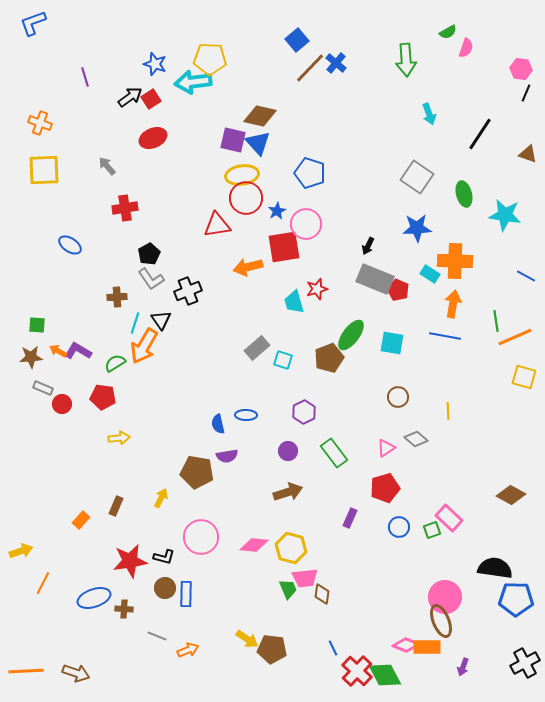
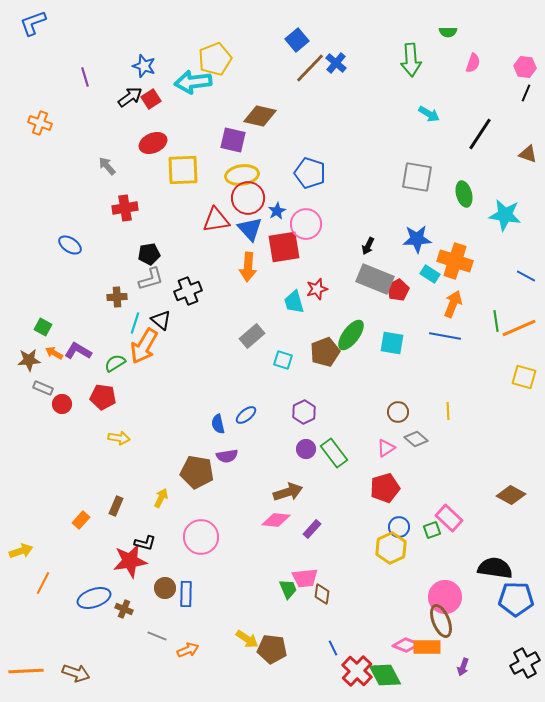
green semicircle at (448, 32): rotated 30 degrees clockwise
pink semicircle at (466, 48): moved 7 px right, 15 px down
yellow pentagon at (210, 59): moved 5 px right; rotated 24 degrees counterclockwise
green arrow at (406, 60): moved 5 px right
blue star at (155, 64): moved 11 px left, 2 px down
pink hexagon at (521, 69): moved 4 px right, 2 px up
cyan arrow at (429, 114): rotated 40 degrees counterclockwise
red ellipse at (153, 138): moved 5 px down
blue triangle at (258, 143): moved 8 px left, 86 px down
yellow square at (44, 170): moved 139 px right
gray square at (417, 177): rotated 24 degrees counterclockwise
red circle at (246, 198): moved 2 px right
red triangle at (217, 225): moved 1 px left, 5 px up
blue star at (417, 228): moved 11 px down
black pentagon at (149, 254): rotated 20 degrees clockwise
orange cross at (455, 261): rotated 16 degrees clockwise
orange arrow at (248, 267): rotated 72 degrees counterclockwise
gray L-shape at (151, 279): rotated 72 degrees counterclockwise
red pentagon at (398, 290): rotated 20 degrees clockwise
orange arrow at (453, 304): rotated 12 degrees clockwise
black triangle at (161, 320): rotated 15 degrees counterclockwise
green square at (37, 325): moved 6 px right, 2 px down; rotated 24 degrees clockwise
orange line at (515, 337): moved 4 px right, 9 px up
gray rectangle at (257, 348): moved 5 px left, 12 px up
orange arrow at (58, 351): moved 4 px left, 2 px down
brown star at (31, 357): moved 2 px left, 3 px down
brown pentagon at (329, 358): moved 4 px left, 6 px up
brown circle at (398, 397): moved 15 px down
blue ellipse at (246, 415): rotated 40 degrees counterclockwise
yellow arrow at (119, 438): rotated 15 degrees clockwise
purple circle at (288, 451): moved 18 px right, 2 px up
purple rectangle at (350, 518): moved 38 px left, 11 px down; rotated 18 degrees clockwise
pink diamond at (254, 545): moved 22 px right, 25 px up
yellow hexagon at (291, 548): moved 100 px right; rotated 20 degrees clockwise
black L-shape at (164, 557): moved 19 px left, 14 px up
brown cross at (124, 609): rotated 18 degrees clockwise
